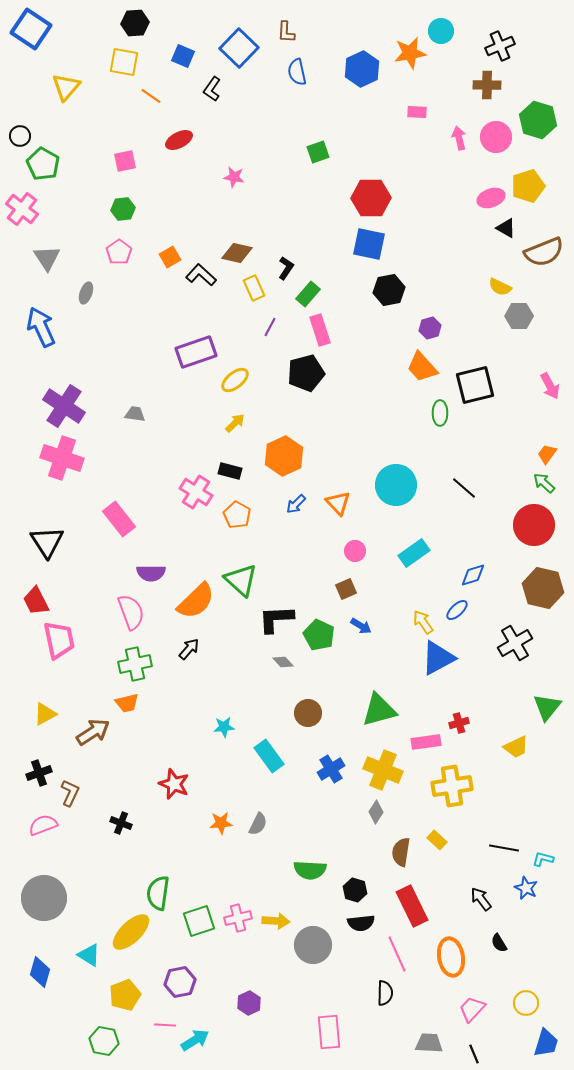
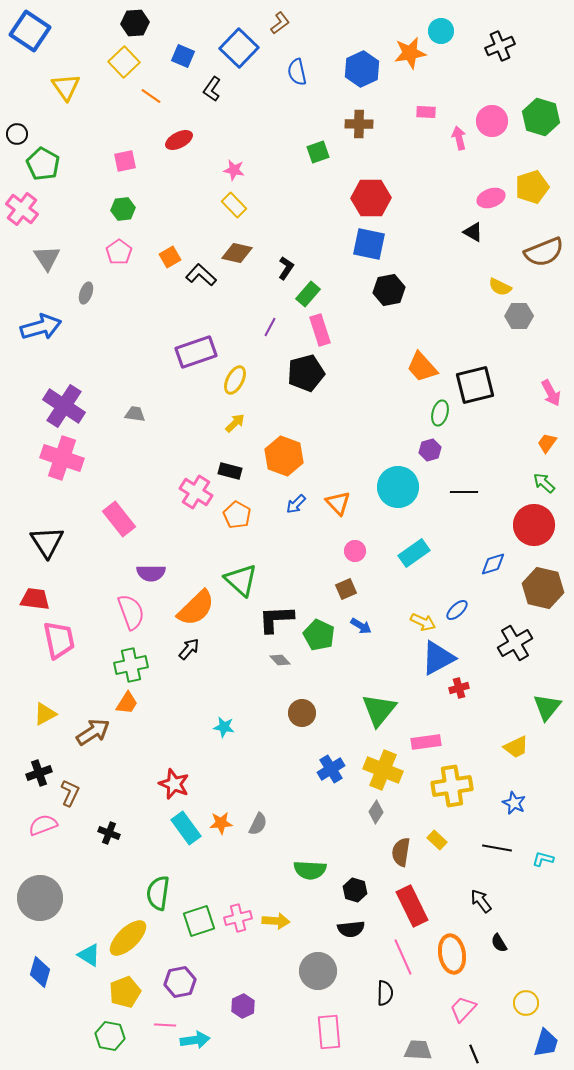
blue square at (31, 29): moved 1 px left, 2 px down
brown L-shape at (286, 32): moved 6 px left, 9 px up; rotated 130 degrees counterclockwise
yellow square at (124, 62): rotated 36 degrees clockwise
brown cross at (487, 85): moved 128 px left, 39 px down
yellow triangle at (66, 87): rotated 16 degrees counterclockwise
pink rectangle at (417, 112): moved 9 px right
green hexagon at (538, 120): moved 3 px right, 3 px up
black circle at (20, 136): moved 3 px left, 2 px up
pink circle at (496, 137): moved 4 px left, 16 px up
pink star at (234, 177): moved 7 px up
yellow pentagon at (528, 186): moved 4 px right, 1 px down
black triangle at (506, 228): moved 33 px left, 4 px down
yellow rectangle at (254, 288): moved 20 px left, 83 px up; rotated 20 degrees counterclockwise
blue arrow at (41, 327): rotated 99 degrees clockwise
purple hexagon at (430, 328): moved 122 px down
yellow ellipse at (235, 380): rotated 24 degrees counterclockwise
pink arrow at (550, 386): moved 1 px right, 7 px down
green ellipse at (440, 413): rotated 15 degrees clockwise
orange trapezoid at (547, 454): moved 11 px up
orange hexagon at (284, 456): rotated 15 degrees counterclockwise
cyan circle at (396, 485): moved 2 px right, 2 px down
black line at (464, 488): moved 4 px down; rotated 40 degrees counterclockwise
blue diamond at (473, 575): moved 20 px right, 11 px up
red trapezoid at (36, 601): moved 1 px left, 2 px up; rotated 124 degrees clockwise
orange semicircle at (196, 601): moved 7 px down
yellow arrow at (423, 622): rotated 150 degrees clockwise
gray diamond at (283, 662): moved 3 px left, 2 px up
green cross at (135, 664): moved 4 px left, 1 px down
orange trapezoid at (127, 703): rotated 45 degrees counterclockwise
green triangle at (379, 710): rotated 36 degrees counterclockwise
brown circle at (308, 713): moved 6 px left
red cross at (459, 723): moved 35 px up
cyan star at (224, 727): rotated 15 degrees clockwise
cyan rectangle at (269, 756): moved 83 px left, 72 px down
black cross at (121, 823): moved 12 px left, 10 px down
black line at (504, 848): moved 7 px left
blue star at (526, 888): moved 12 px left, 85 px up
gray circle at (44, 898): moved 4 px left
black arrow at (481, 899): moved 2 px down
black semicircle at (361, 923): moved 10 px left, 6 px down
yellow ellipse at (131, 932): moved 3 px left, 6 px down
gray circle at (313, 945): moved 5 px right, 26 px down
pink line at (397, 954): moved 6 px right, 3 px down
orange ellipse at (451, 957): moved 1 px right, 3 px up
yellow pentagon at (125, 995): moved 3 px up
purple hexagon at (249, 1003): moved 6 px left, 3 px down
pink trapezoid at (472, 1009): moved 9 px left
cyan arrow at (195, 1040): rotated 24 degrees clockwise
green hexagon at (104, 1041): moved 6 px right, 5 px up
gray trapezoid at (429, 1043): moved 11 px left, 7 px down
